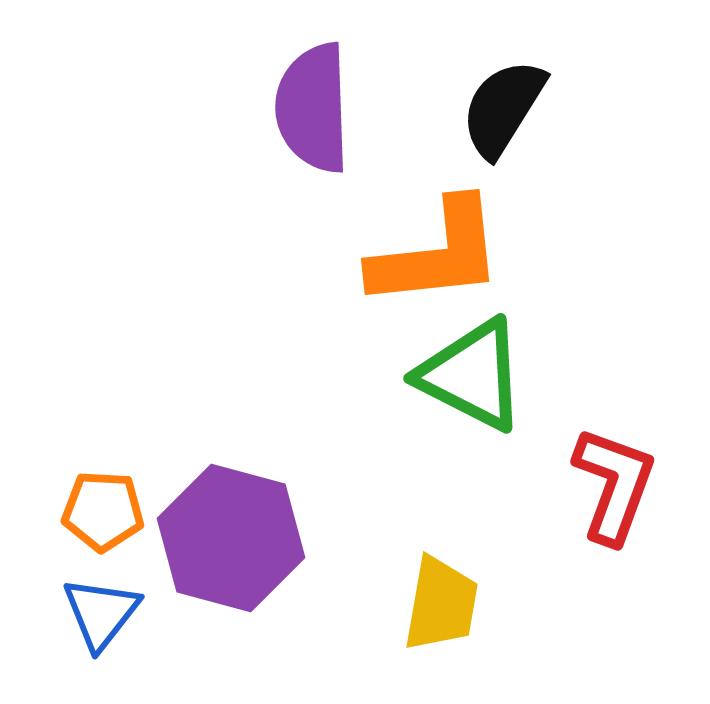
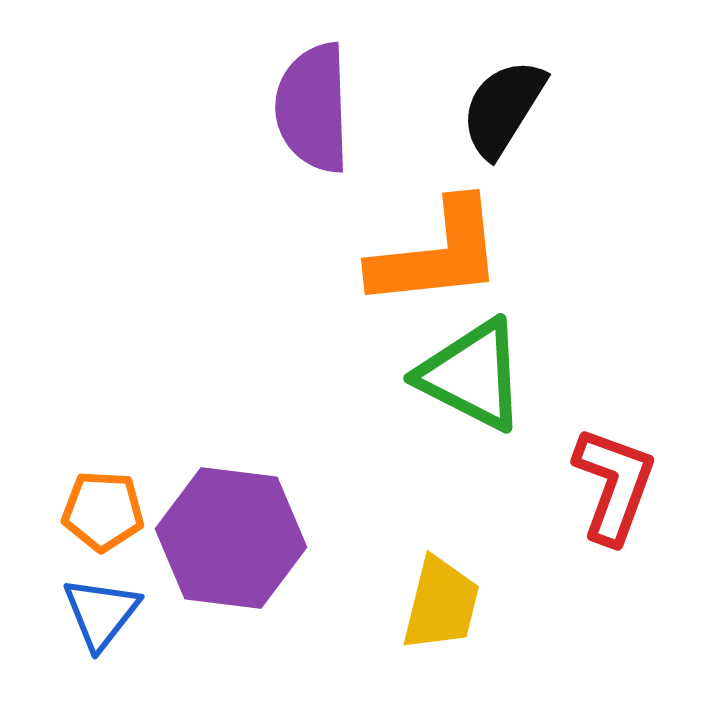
purple hexagon: rotated 8 degrees counterclockwise
yellow trapezoid: rotated 4 degrees clockwise
